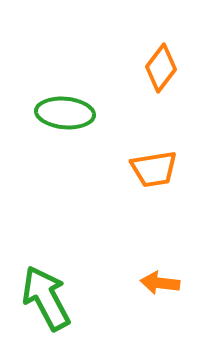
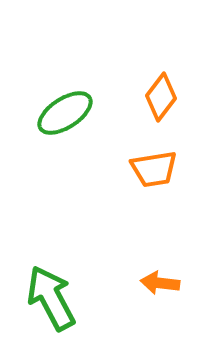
orange diamond: moved 29 px down
green ellipse: rotated 38 degrees counterclockwise
green arrow: moved 5 px right
